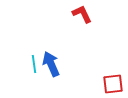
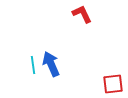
cyan line: moved 1 px left, 1 px down
